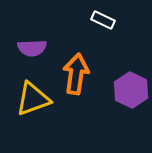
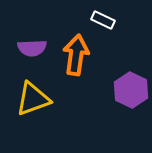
orange arrow: moved 19 px up
